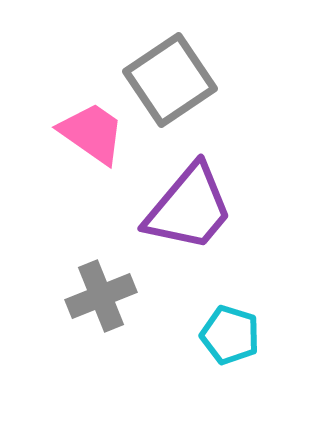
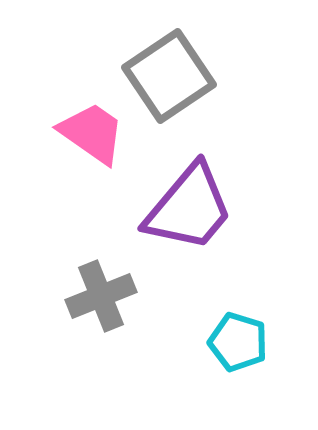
gray square: moved 1 px left, 4 px up
cyan pentagon: moved 8 px right, 7 px down
